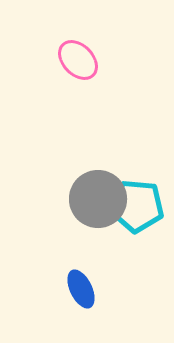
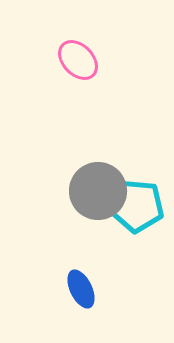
gray circle: moved 8 px up
